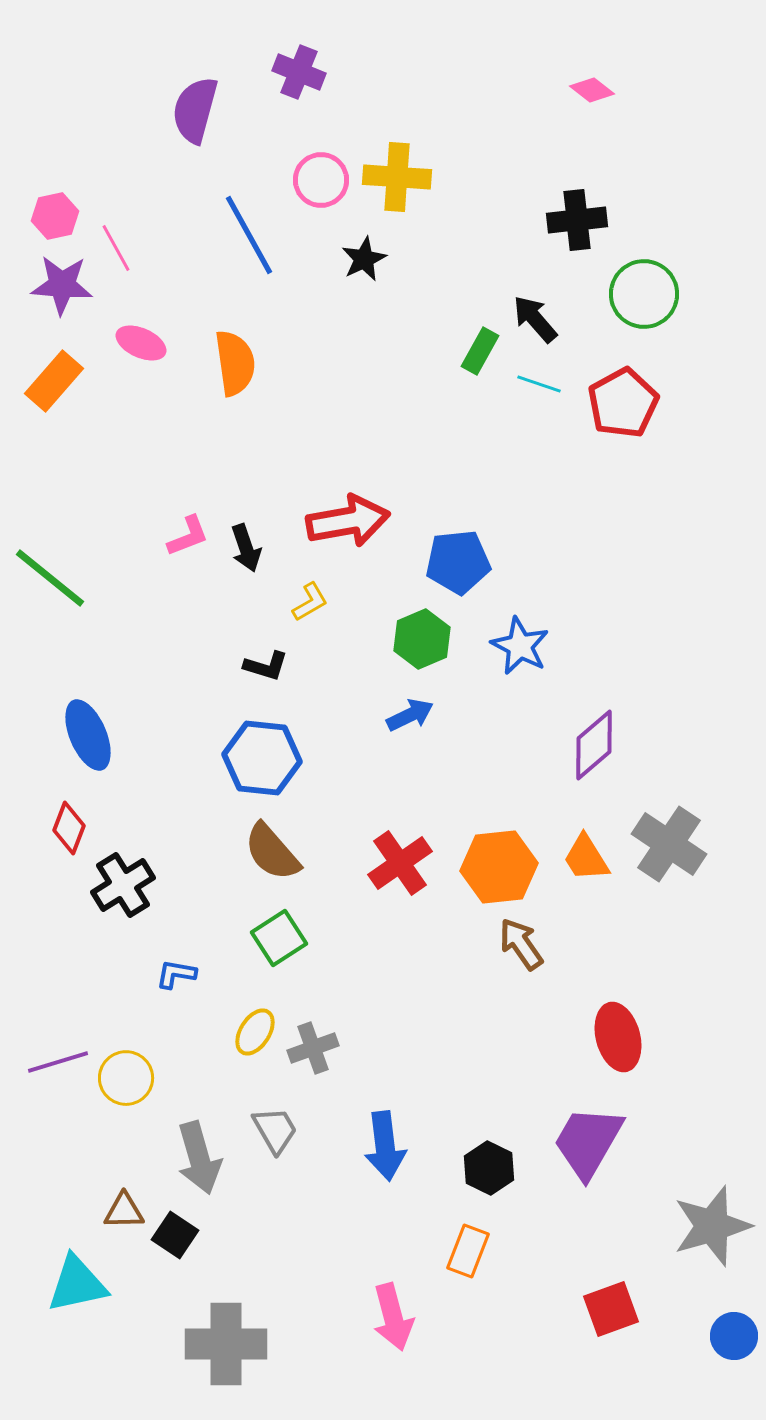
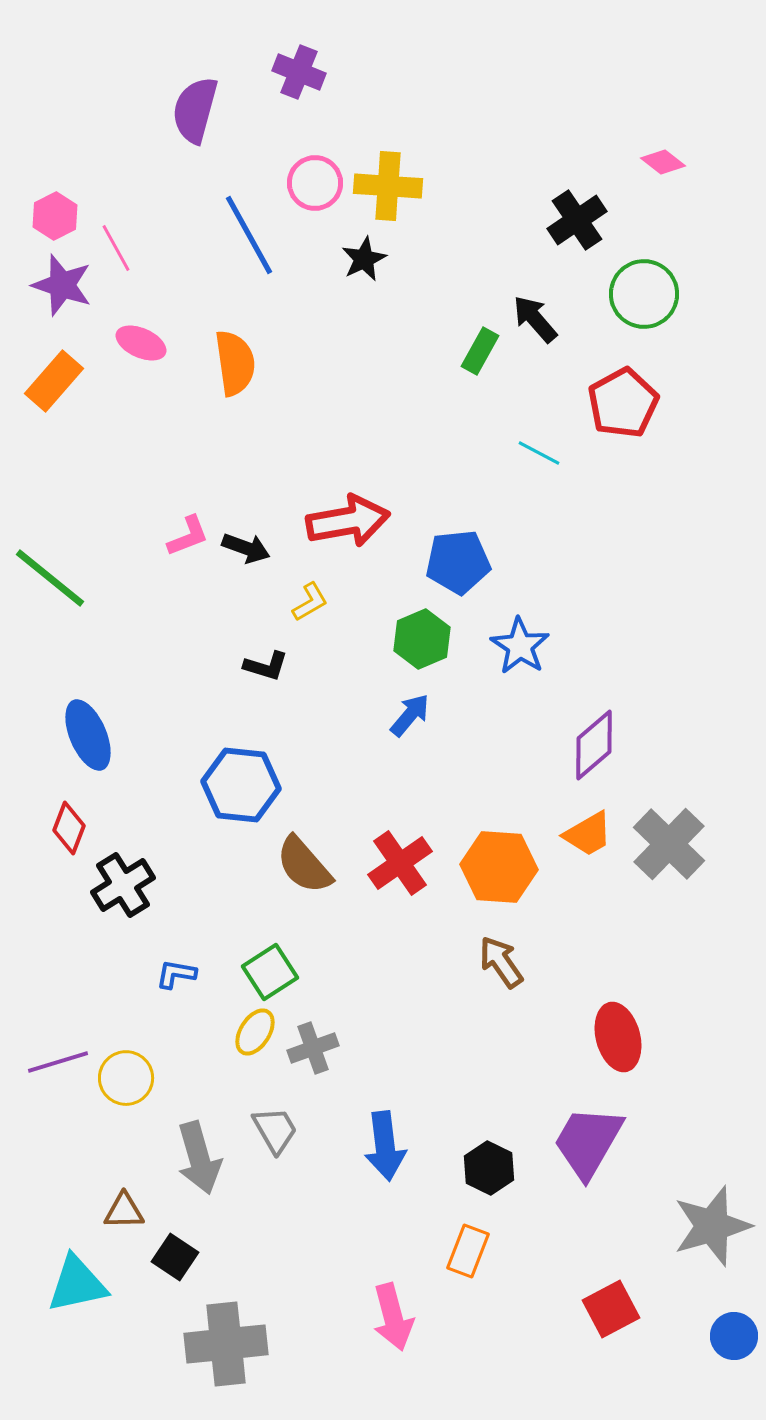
pink diamond at (592, 90): moved 71 px right, 72 px down
yellow cross at (397, 177): moved 9 px left, 9 px down
pink circle at (321, 180): moved 6 px left, 3 px down
pink hexagon at (55, 216): rotated 15 degrees counterclockwise
black cross at (577, 220): rotated 28 degrees counterclockwise
purple star at (62, 285): rotated 14 degrees clockwise
cyan line at (539, 384): moved 69 px down; rotated 9 degrees clockwise
black arrow at (246, 548): rotated 51 degrees counterclockwise
blue star at (520, 646): rotated 6 degrees clockwise
blue arrow at (410, 715): rotated 24 degrees counterclockwise
blue hexagon at (262, 758): moved 21 px left, 27 px down
gray cross at (669, 844): rotated 10 degrees clockwise
brown semicircle at (272, 852): moved 32 px right, 13 px down
orange trapezoid at (586, 858): moved 2 px right, 24 px up; rotated 88 degrees counterclockwise
orange hexagon at (499, 867): rotated 10 degrees clockwise
green square at (279, 938): moved 9 px left, 34 px down
brown arrow at (521, 944): moved 20 px left, 18 px down
black square at (175, 1235): moved 22 px down
red square at (611, 1309): rotated 8 degrees counterclockwise
gray cross at (226, 1344): rotated 6 degrees counterclockwise
